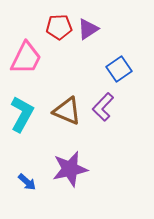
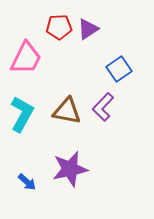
brown triangle: rotated 12 degrees counterclockwise
